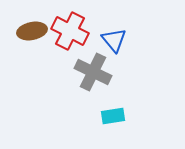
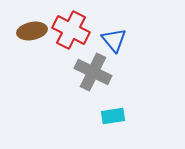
red cross: moved 1 px right, 1 px up
